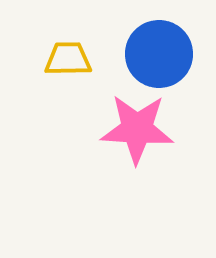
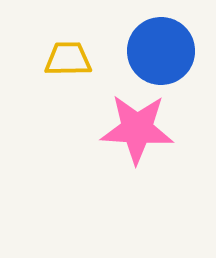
blue circle: moved 2 px right, 3 px up
